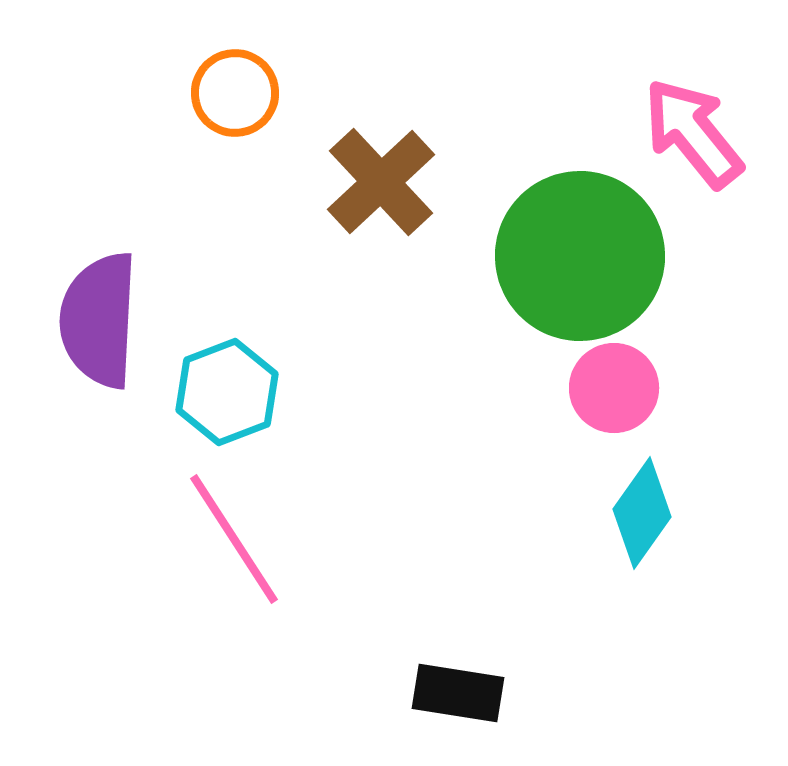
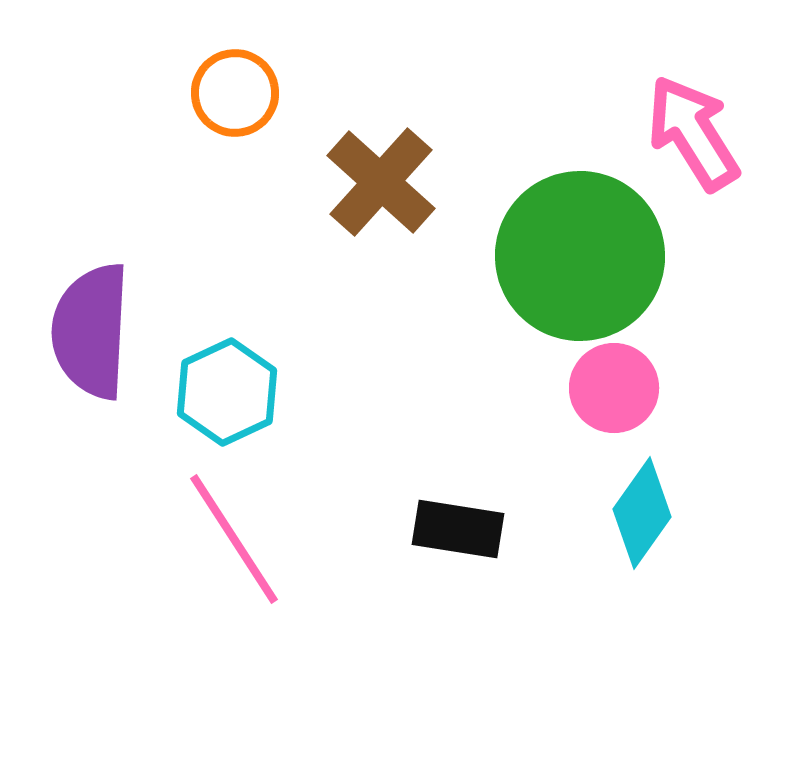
pink arrow: rotated 7 degrees clockwise
brown cross: rotated 5 degrees counterclockwise
purple semicircle: moved 8 px left, 11 px down
cyan hexagon: rotated 4 degrees counterclockwise
black rectangle: moved 164 px up
